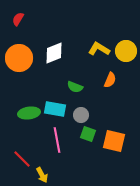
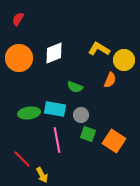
yellow circle: moved 2 px left, 9 px down
orange square: rotated 20 degrees clockwise
